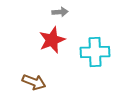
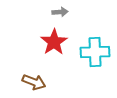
red star: moved 2 px right, 2 px down; rotated 12 degrees counterclockwise
